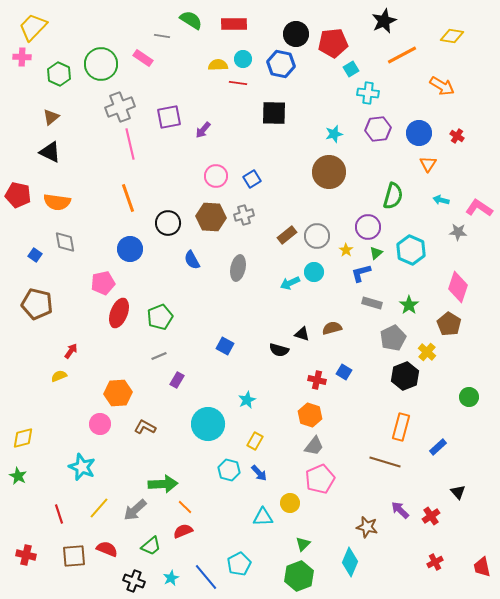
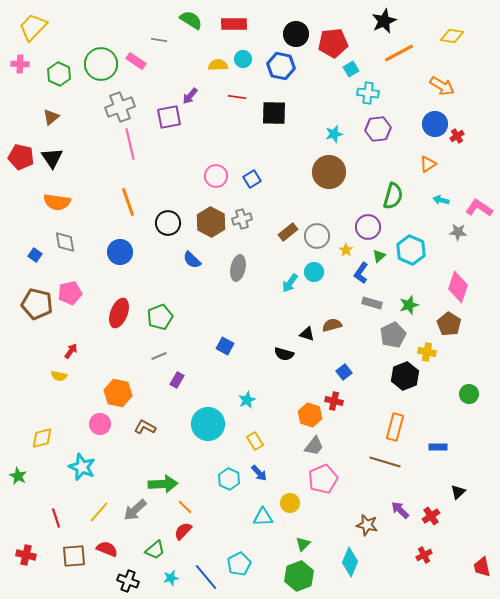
gray line at (162, 36): moved 3 px left, 4 px down
orange line at (402, 55): moved 3 px left, 2 px up
pink cross at (22, 57): moved 2 px left, 7 px down
pink rectangle at (143, 58): moved 7 px left, 3 px down
blue hexagon at (281, 64): moved 2 px down
red line at (238, 83): moved 1 px left, 14 px down
purple arrow at (203, 130): moved 13 px left, 34 px up
blue circle at (419, 133): moved 16 px right, 9 px up
red cross at (457, 136): rotated 24 degrees clockwise
black triangle at (50, 152): moved 2 px right, 6 px down; rotated 30 degrees clockwise
orange triangle at (428, 164): rotated 24 degrees clockwise
red pentagon at (18, 195): moved 3 px right, 38 px up
orange line at (128, 198): moved 4 px down
gray cross at (244, 215): moved 2 px left, 4 px down
brown hexagon at (211, 217): moved 5 px down; rotated 24 degrees clockwise
brown rectangle at (287, 235): moved 1 px right, 3 px up
blue circle at (130, 249): moved 10 px left, 3 px down
green triangle at (376, 253): moved 3 px right, 3 px down
blue semicircle at (192, 260): rotated 18 degrees counterclockwise
blue L-shape at (361, 273): rotated 40 degrees counterclockwise
pink pentagon at (103, 283): moved 33 px left, 10 px down
cyan arrow at (290, 283): rotated 30 degrees counterclockwise
green star at (409, 305): rotated 18 degrees clockwise
brown semicircle at (332, 328): moved 3 px up
black triangle at (302, 334): moved 5 px right
gray pentagon at (393, 338): moved 3 px up
black semicircle at (279, 350): moved 5 px right, 4 px down
yellow cross at (427, 352): rotated 30 degrees counterclockwise
blue square at (344, 372): rotated 21 degrees clockwise
yellow semicircle at (59, 376): rotated 147 degrees counterclockwise
red cross at (317, 380): moved 17 px right, 21 px down
orange hexagon at (118, 393): rotated 16 degrees clockwise
green circle at (469, 397): moved 3 px up
orange rectangle at (401, 427): moved 6 px left
yellow diamond at (23, 438): moved 19 px right
yellow rectangle at (255, 441): rotated 60 degrees counterclockwise
blue rectangle at (438, 447): rotated 42 degrees clockwise
cyan hexagon at (229, 470): moved 9 px down; rotated 10 degrees clockwise
pink pentagon at (320, 479): moved 3 px right
black triangle at (458, 492): rotated 28 degrees clockwise
yellow line at (99, 508): moved 4 px down
red line at (59, 514): moved 3 px left, 4 px down
brown star at (367, 527): moved 2 px up
red semicircle at (183, 531): rotated 24 degrees counterclockwise
green trapezoid at (151, 546): moved 4 px right, 4 px down
red cross at (435, 562): moved 11 px left, 7 px up
cyan star at (171, 578): rotated 14 degrees clockwise
black cross at (134, 581): moved 6 px left
